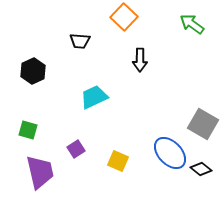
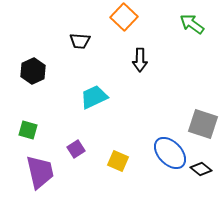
gray square: rotated 12 degrees counterclockwise
